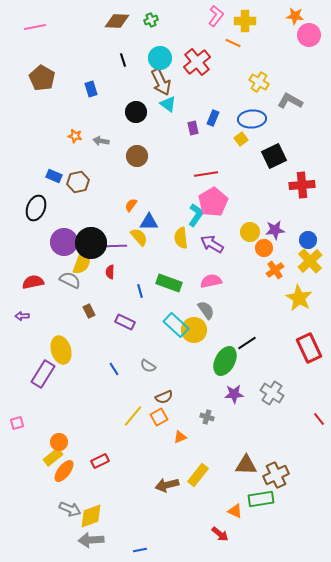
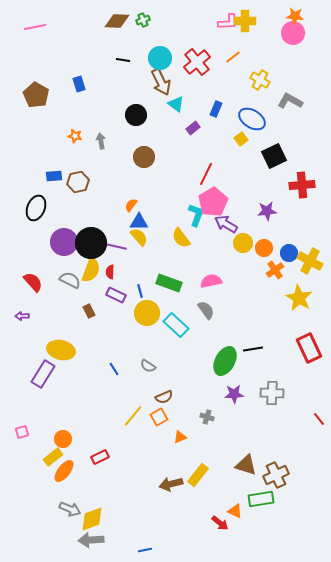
pink L-shape at (216, 16): moved 12 px right, 6 px down; rotated 50 degrees clockwise
green cross at (151, 20): moved 8 px left
pink circle at (309, 35): moved 16 px left, 2 px up
orange line at (233, 43): moved 14 px down; rotated 63 degrees counterclockwise
black line at (123, 60): rotated 64 degrees counterclockwise
brown pentagon at (42, 78): moved 6 px left, 17 px down
yellow cross at (259, 82): moved 1 px right, 2 px up
blue rectangle at (91, 89): moved 12 px left, 5 px up
cyan triangle at (168, 104): moved 8 px right
black circle at (136, 112): moved 3 px down
blue rectangle at (213, 118): moved 3 px right, 9 px up
blue ellipse at (252, 119): rotated 36 degrees clockwise
purple rectangle at (193, 128): rotated 64 degrees clockwise
gray arrow at (101, 141): rotated 70 degrees clockwise
brown circle at (137, 156): moved 7 px right, 1 px down
red line at (206, 174): rotated 55 degrees counterclockwise
blue rectangle at (54, 176): rotated 28 degrees counterclockwise
cyan L-shape at (196, 215): rotated 15 degrees counterclockwise
blue triangle at (149, 222): moved 10 px left
purple star at (275, 230): moved 8 px left, 19 px up
yellow circle at (250, 232): moved 7 px left, 11 px down
yellow semicircle at (181, 238): rotated 30 degrees counterclockwise
blue circle at (308, 240): moved 19 px left, 13 px down
purple arrow at (212, 244): moved 14 px right, 20 px up
purple line at (114, 246): rotated 15 degrees clockwise
yellow cross at (310, 261): rotated 20 degrees counterclockwise
yellow semicircle at (82, 262): moved 9 px right, 8 px down
red semicircle at (33, 282): rotated 60 degrees clockwise
purple rectangle at (125, 322): moved 9 px left, 27 px up
yellow circle at (194, 330): moved 47 px left, 17 px up
black line at (247, 343): moved 6 px right, 6 px down; rotated 24 degrees clockwise
yellow ellipse at (61, 350): rotated 60 degrees counterclockwise
gray cross at (272, 393): rotated 30 degrees counterclockwise
pink square at (17, 423): moved 5 px right, 9 px down
orange circle at (59, 442): moved 4 px right, 3 px up
red rectangle at (100, 461): moved 4 px up
brown triangle at (246, 465): rotated 15 degrees clockwise
brown arrow at (167, 485): moved 4 px right, 1 px up
yellow diamond at (91, 516): moved 1 px right, 3 px down
red arrow at (220, 534): moved 11 px up
blue line at (140, 550): moved 5 px right
